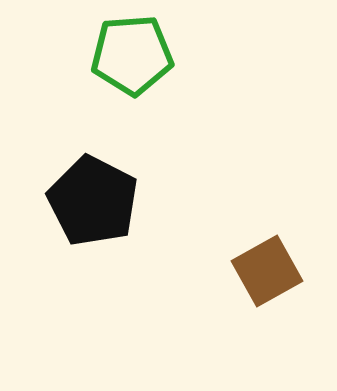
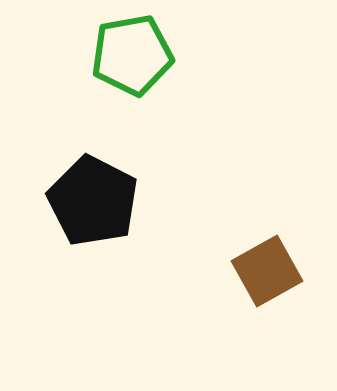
green pentagon: rotated 6 degrees counterclockwise
